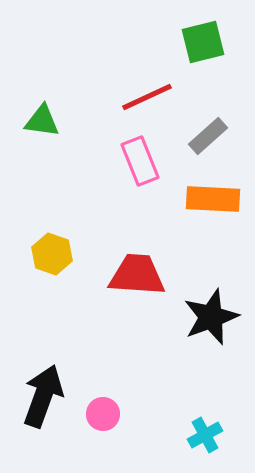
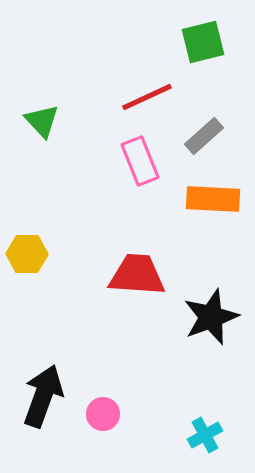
green triangle: rotated 39 degrees clockwise
gray rectangle: moved 4 px left
yellow hexagon: moved 25 px left; rotated 18 degrees counterclockwise
